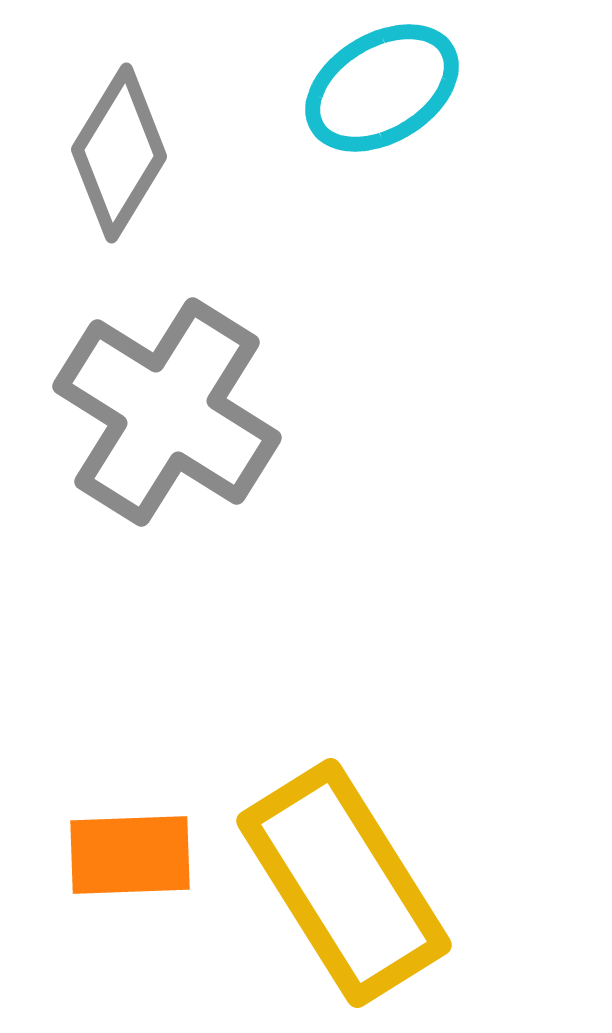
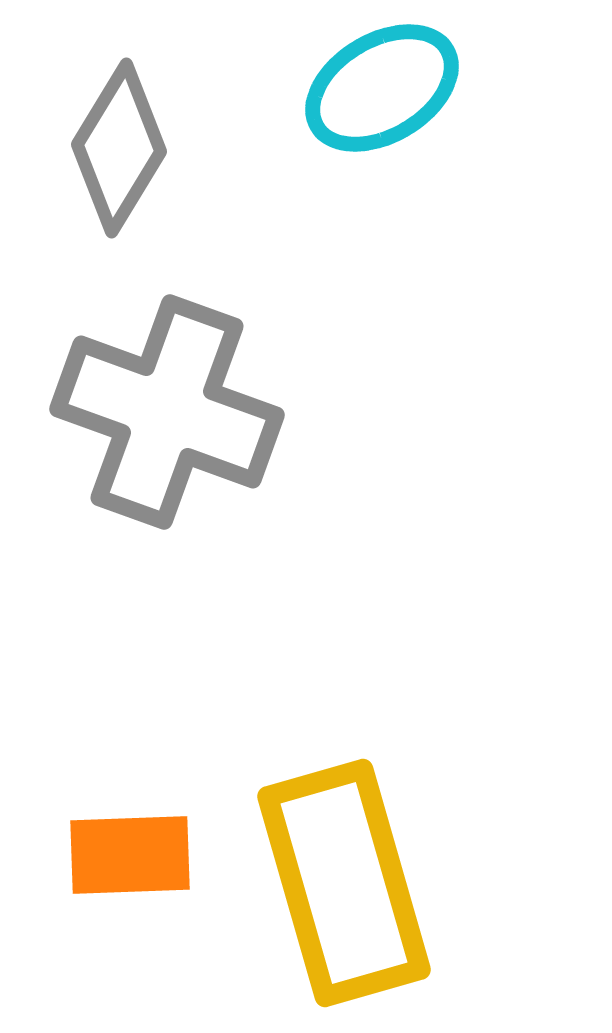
gray diamond: moved 5 px up
gray cross: rotated 12 degrees counterclockwise
yellow rectangle: rotated 16 degrees clockwise
